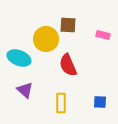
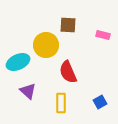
yellow circle: moved 6 px down
cyan ellipse: moved 1 px left, 4 px down; rotated 45 degrees counterclockwise
red semicircle: moved 7 px down
purple triangle: moved 3 px right, 1 px down
blue square: rotated 32 degrees counterclockwise
